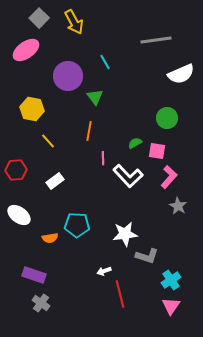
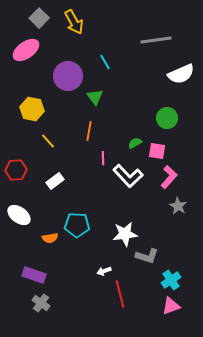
pink triangle: rotated 36 degrees clockwise
